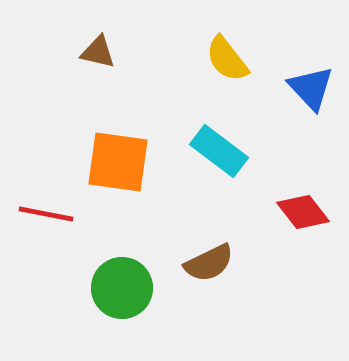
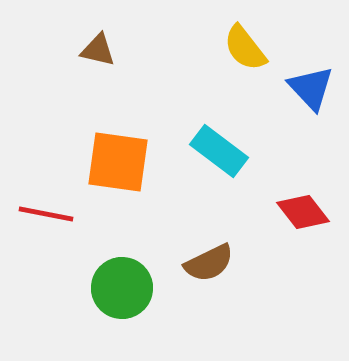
brown triangle: moved 2 px up
yellow semicircle: moved 18 px right, 11 px up
